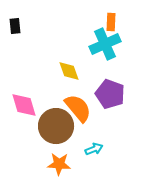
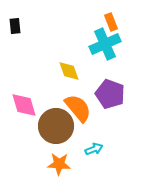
orange rectangle: rotated 24 degrees counterclockwise
